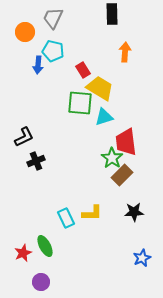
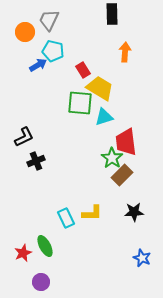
gray trapezoid: moved 4 px left, 2 px down
blue arrow: rotated 126 degrees counterclockwise
blue star: rotated 24 degrees counterclockwise
